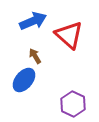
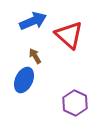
blue ellipse: rotated 15 degrees counterclockwise
purple hexagon: moved 2 px right, 1 px up
